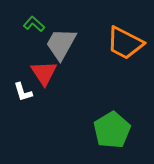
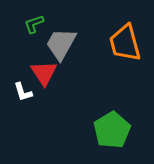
green L-shape: rotated 60 degrees counterclockwise
orange trapezoid: rotated 48 degrees clockwise
